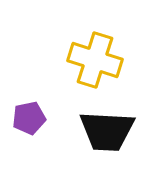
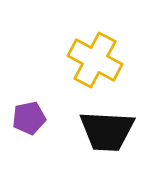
yellow cross: rotated 10 degrees clockwise
